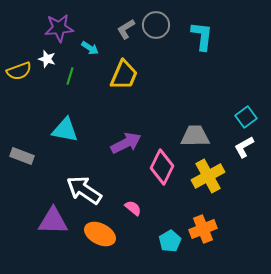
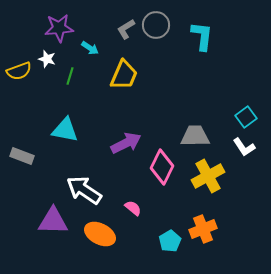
white L-shape: rotated 95 degrees counterclockwise
